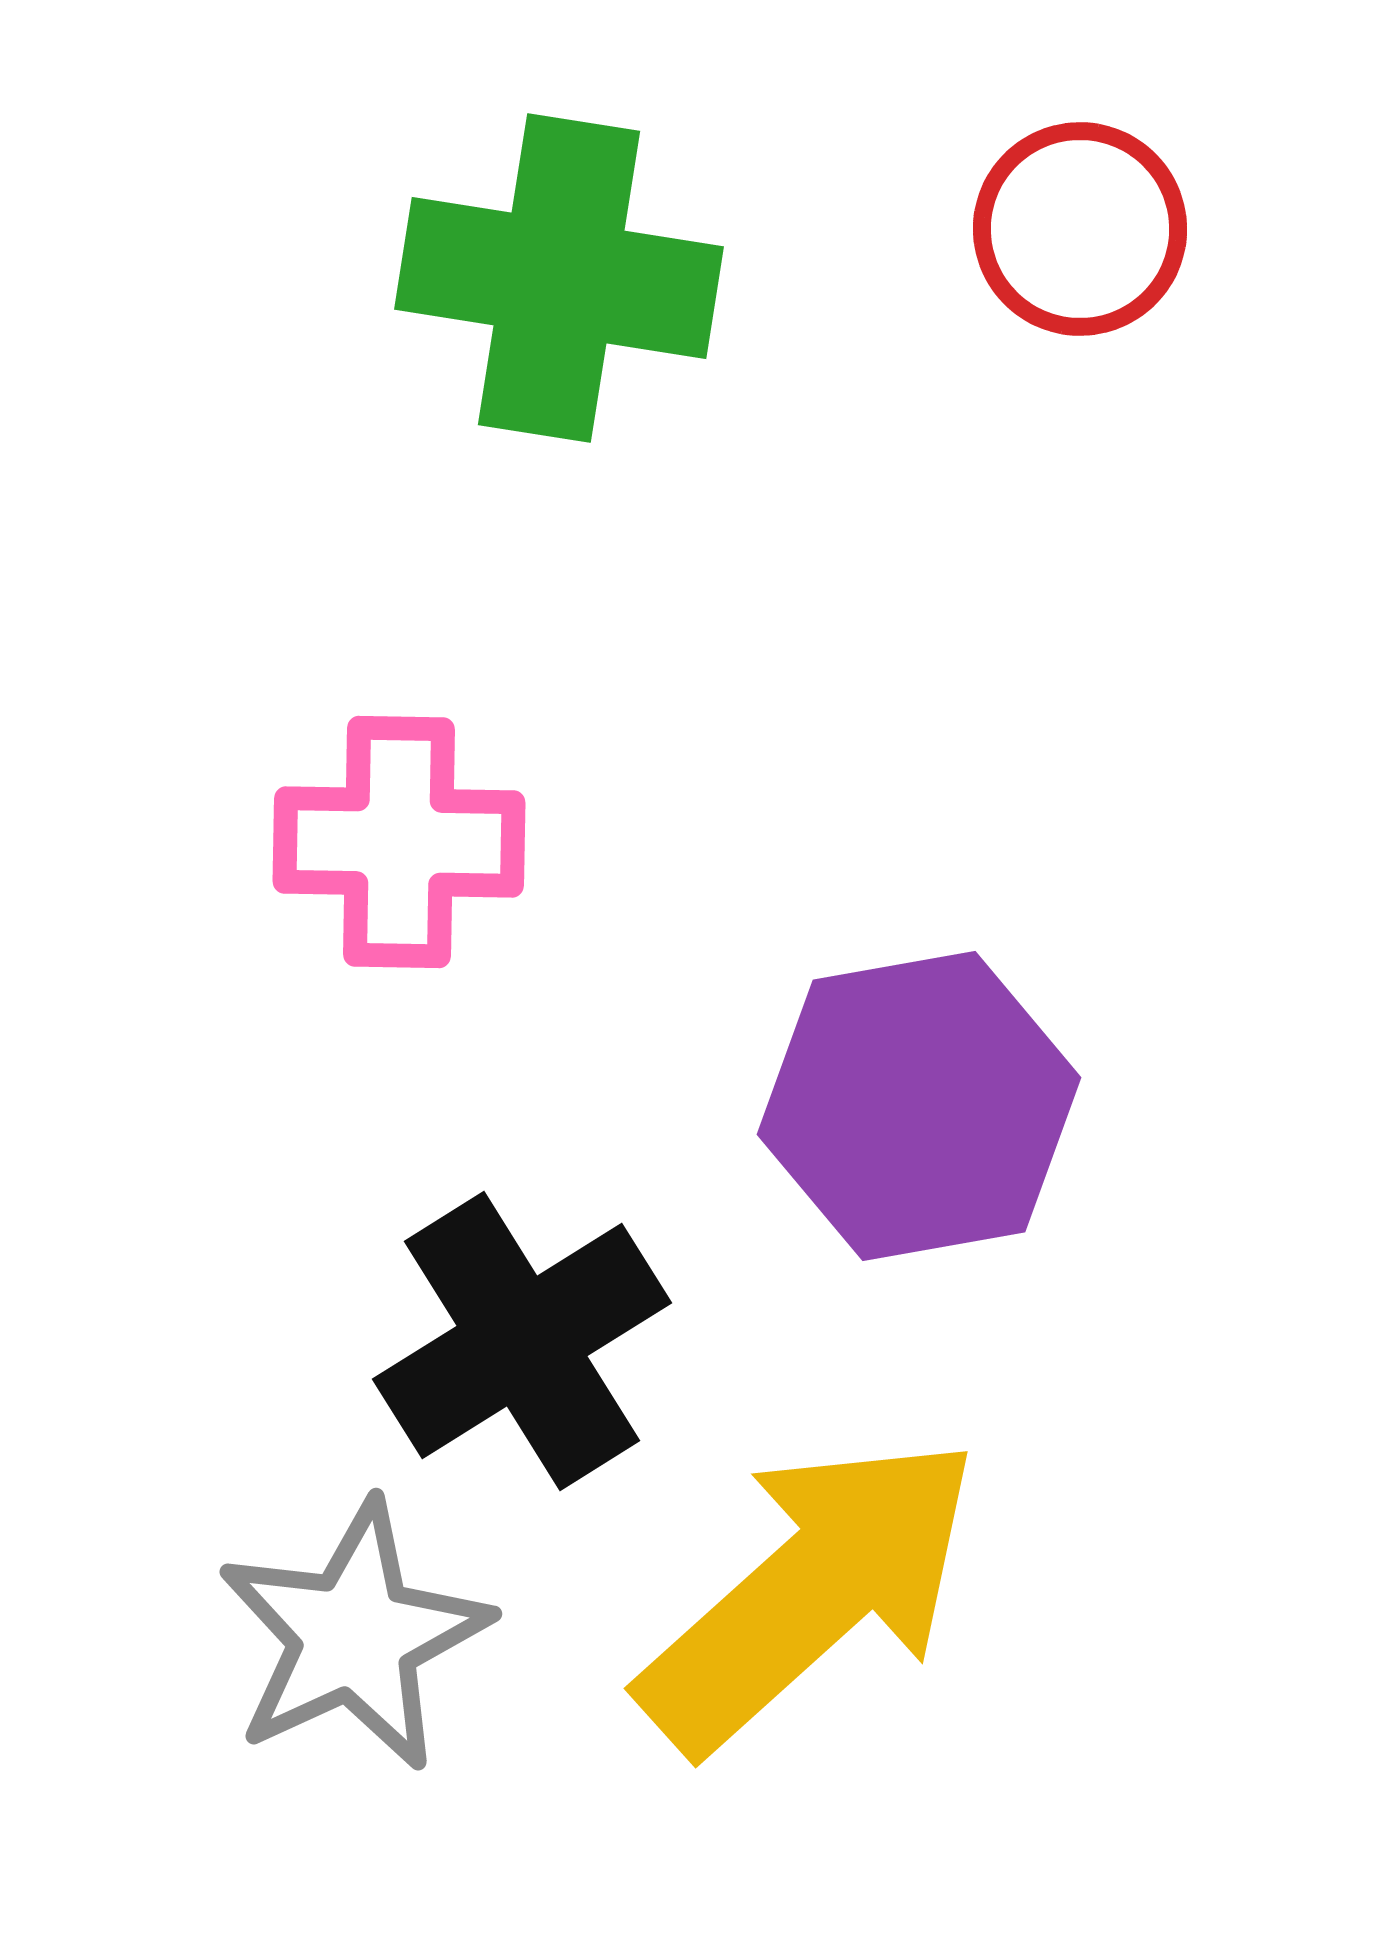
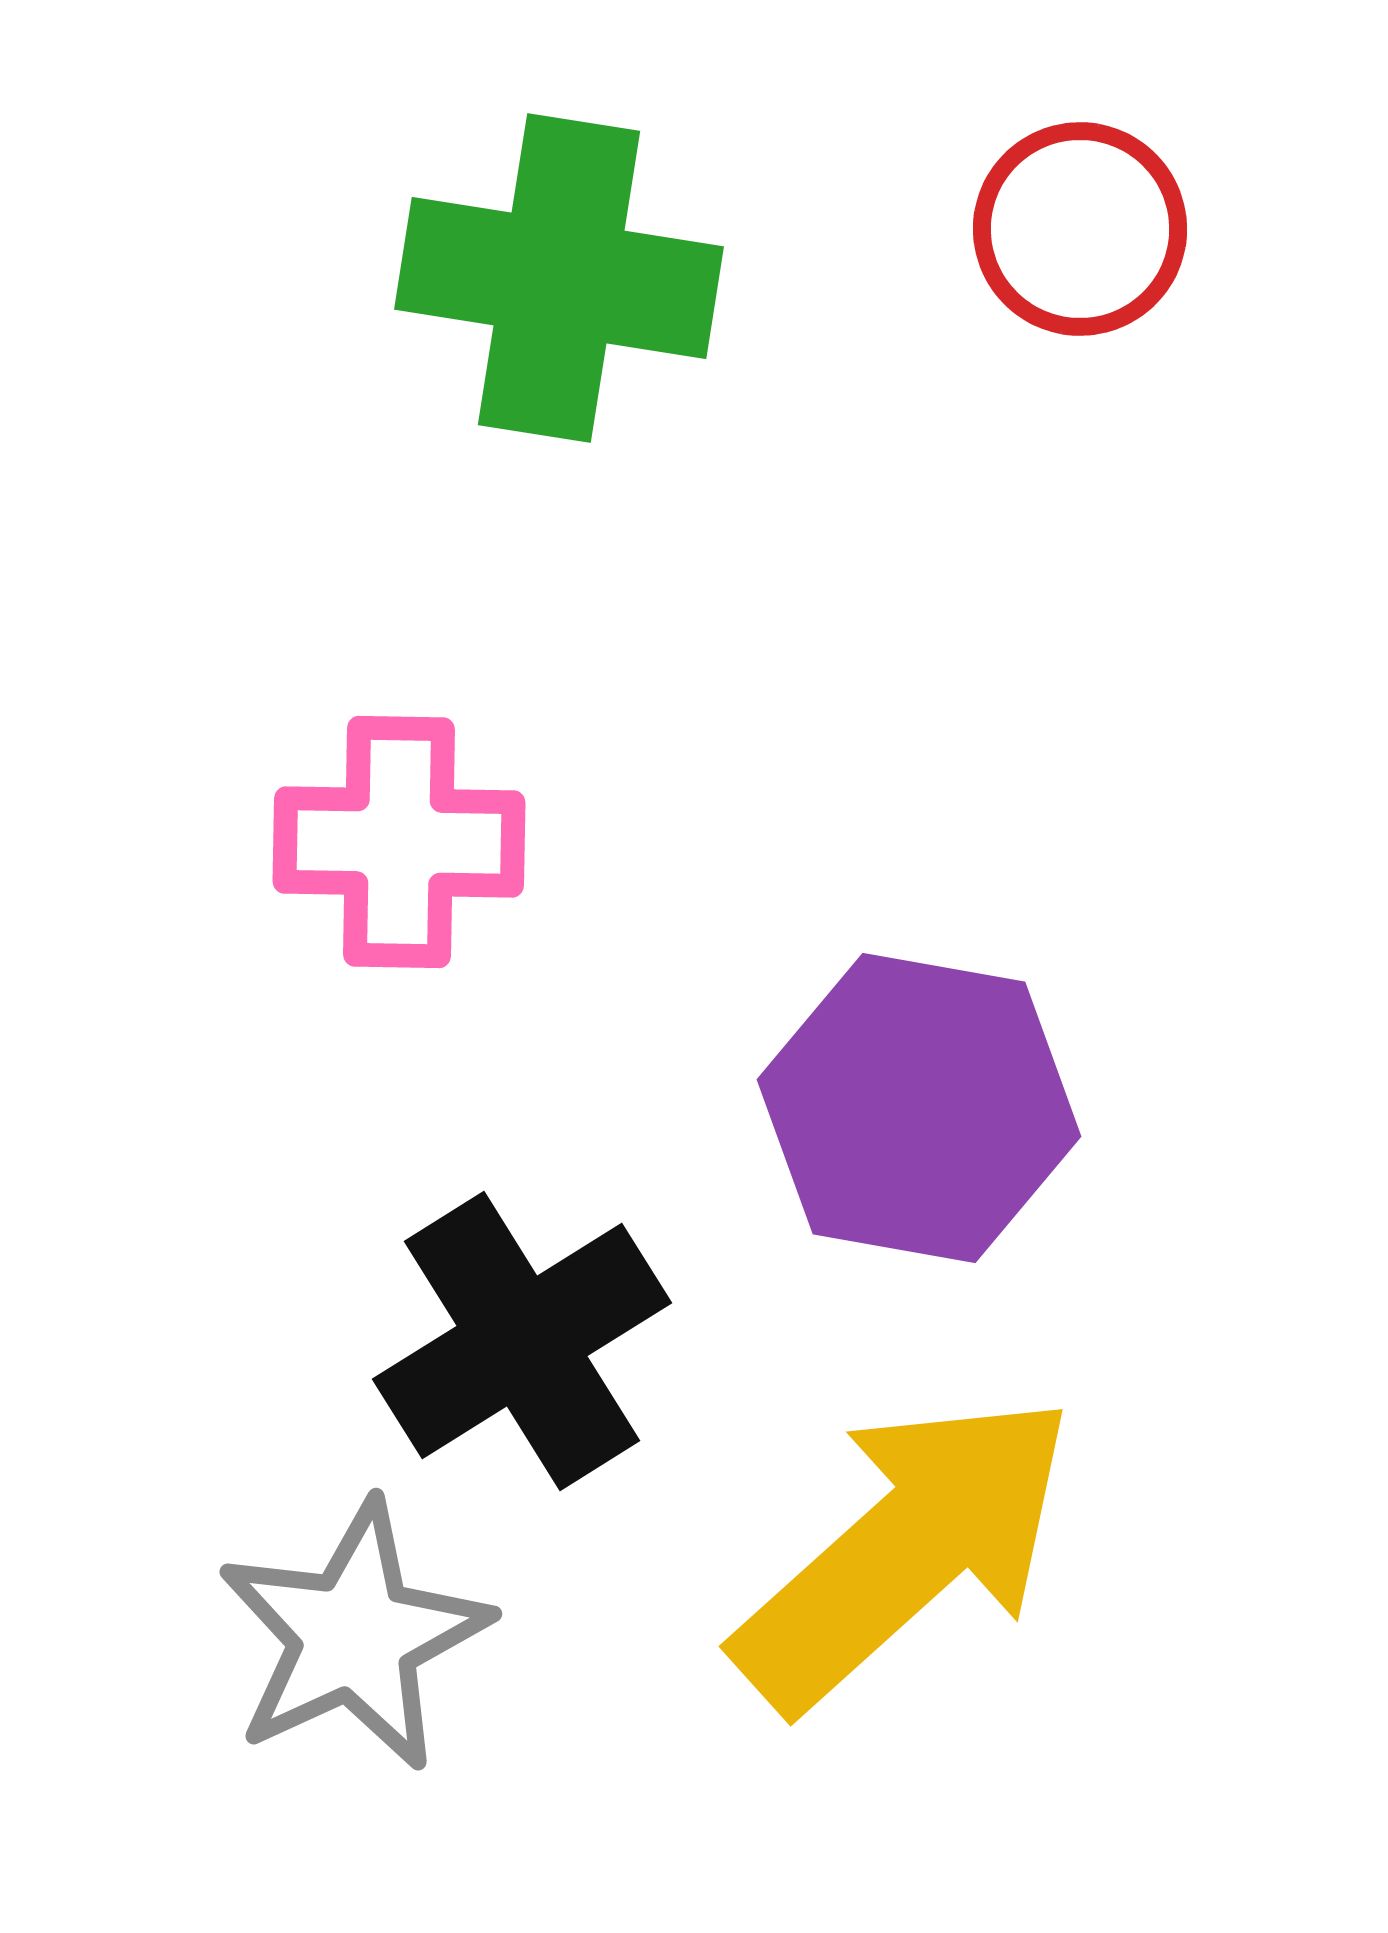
purple hexagon: moved 2 px down; rotated 20 degrees clockwise
yellow arrow: moved 95 px right, 42 px up
